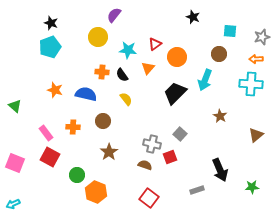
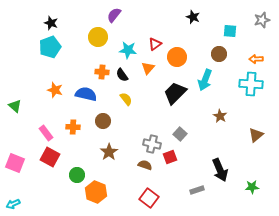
gray star at (262, 37): moved 17 px up
